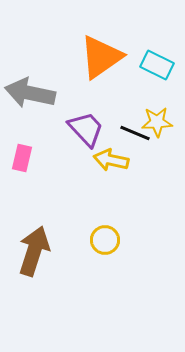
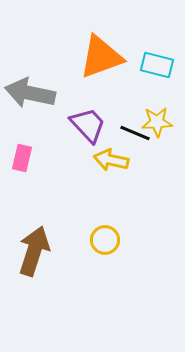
orange triangle: rotated 15 degrees clockwise
cyan rectangle: rotated 12 degrees counterclockwise
purple trapezoid: moved 2 px right, 4 px up
